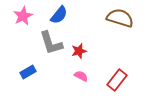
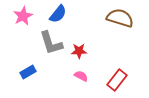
blue semicircle: moved 1 px left, 1 px up
red star: rotated 14 degrees clockwise
